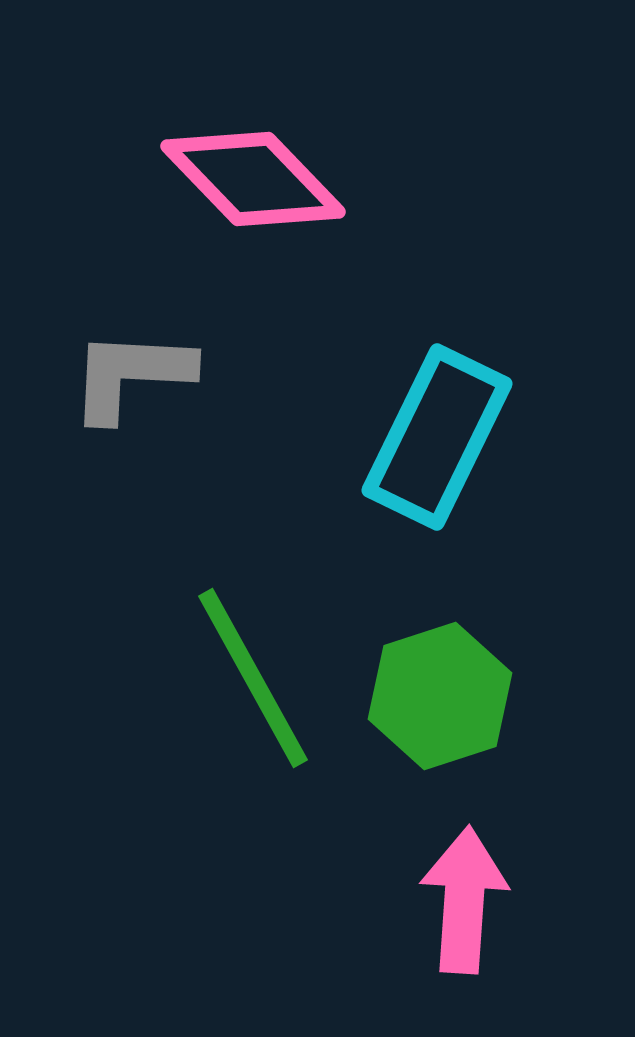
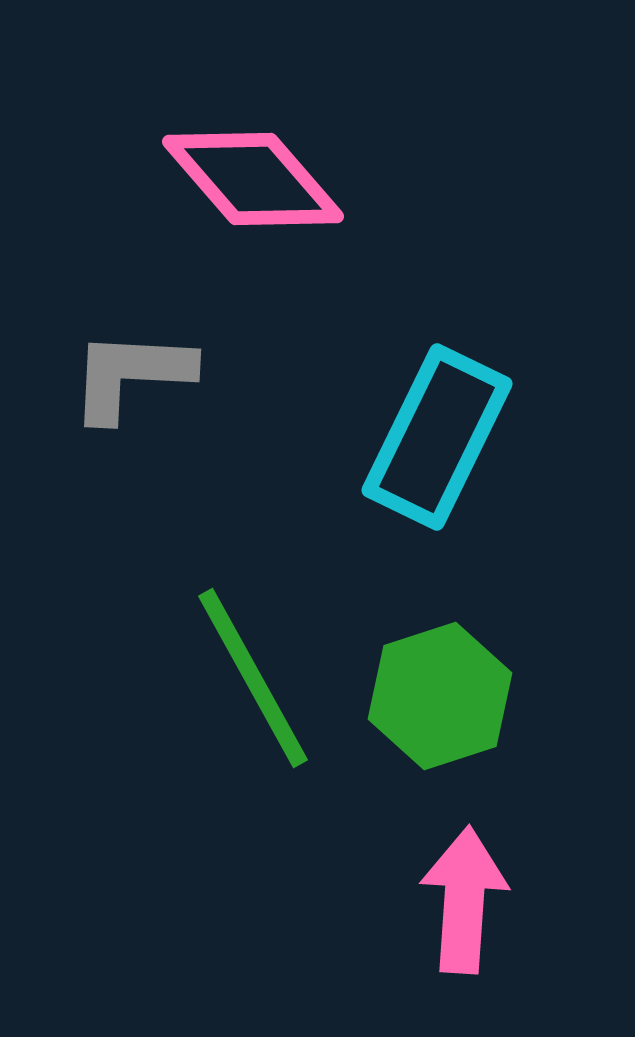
pink diamond: rotated 3 degrees clockwise
